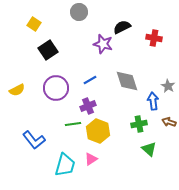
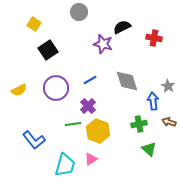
yellow semicircle: moved 2 px right
purple cross: rotated 21 degrees counterclockwise
